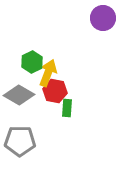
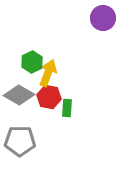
red hexagon: moved 6 px left, 6 px down
